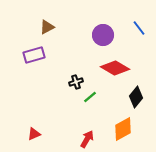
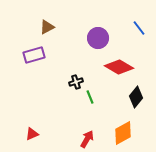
purple circle: moved 5 px left, 3 px down
red diamond: moved 4 px right, 1 px up
green line: rotated 72 degrees counterclockwise
orange diamond: moved 4 px down
red triangle: moved 2 px left
